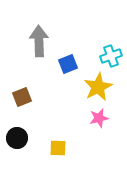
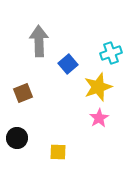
cyan cross: moved 3 px up
blue square: rotated 18 degrees counterclockwise
yellow star: rotated 8 degrees clockwise
brown square: moved 1 px right, 4 px up
pink star: rotated 18 degrees counterclockwise
yellow square: moved 4 px down
